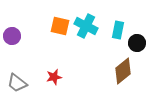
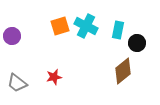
orange square: rotated 30 degrees counterclockwise
